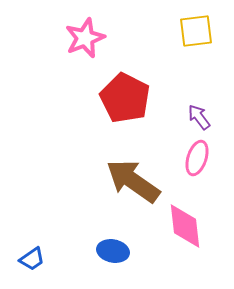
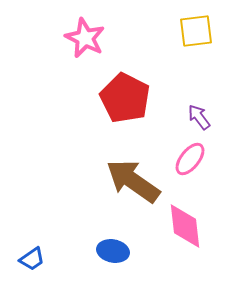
pink star: rotated 24 degrees counterclockwise
pink ellipse: moved 7 px left, 1 px down; rotated 20 degrees clockwise
